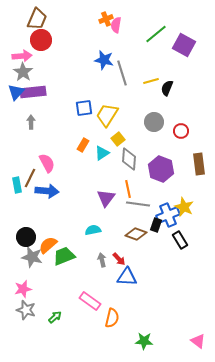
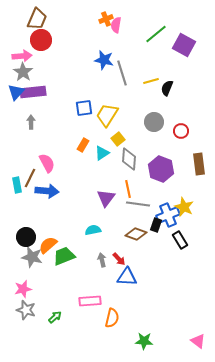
pink rectangle at (90, 301): rotated 40 degrees counterclockwise
